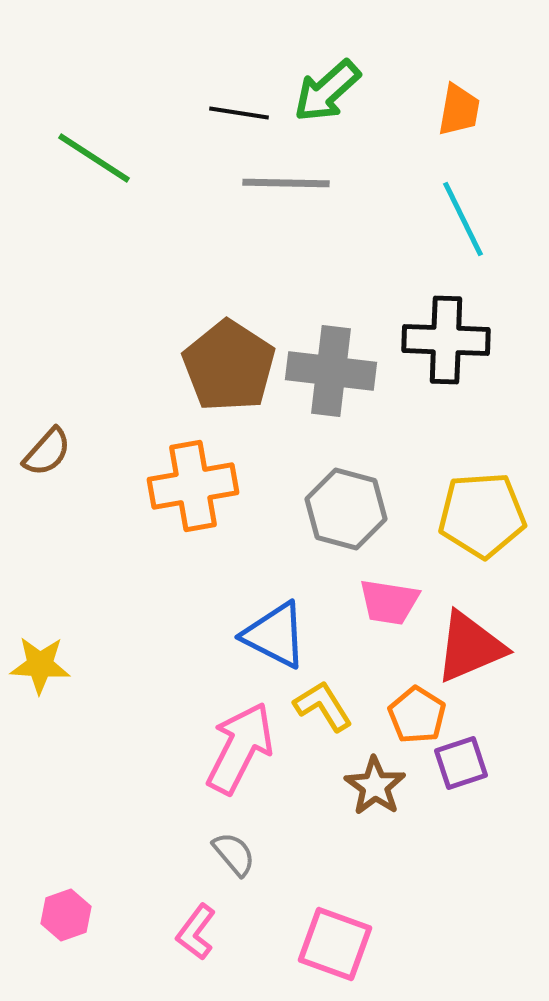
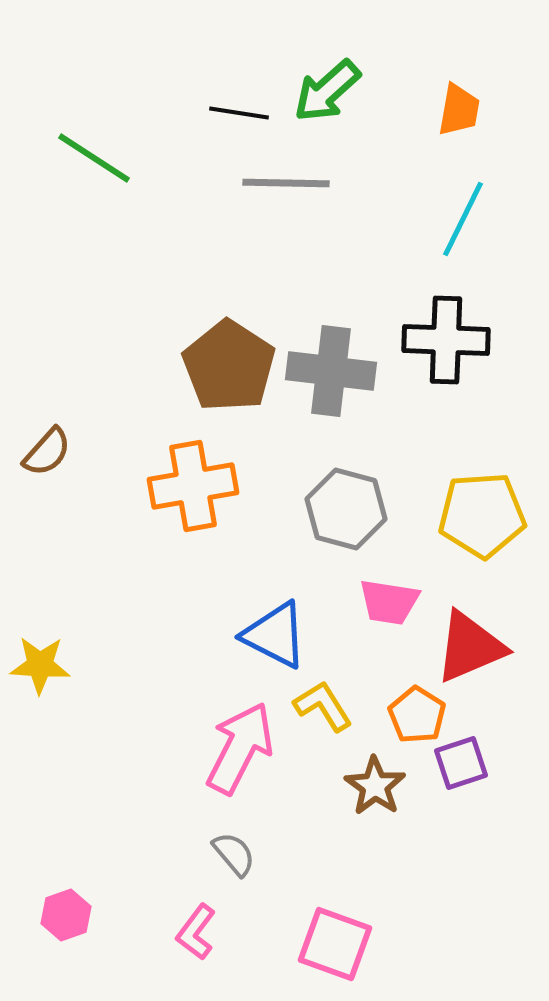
cyan line: rotated 52 degrees clockwise
